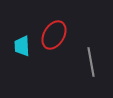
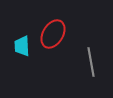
red ellipse: moved 1 px left, 1 px up
